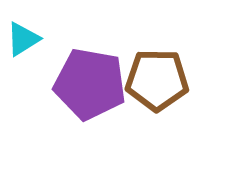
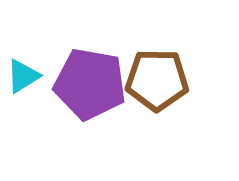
cyan triangle: moved 37 px down
